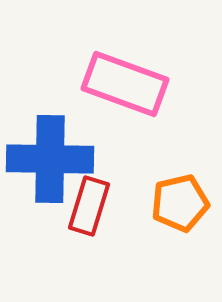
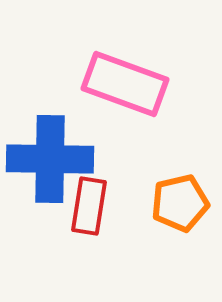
red rectangle: rotated 8 degrees counterclockwise
